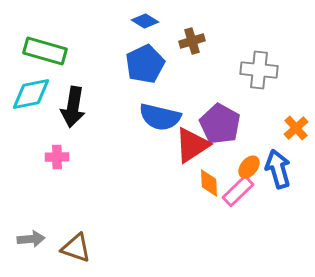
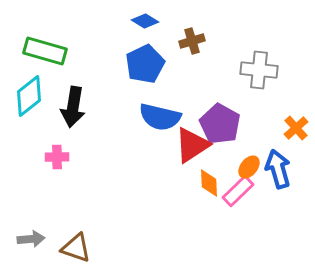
cyan diamond: moved 2 px left, 2 px down; rotated 27 degrees counterclockwise
